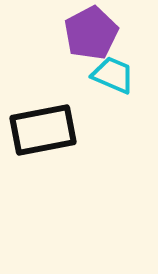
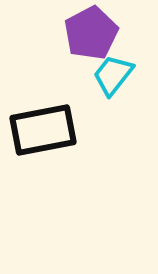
cyan trapezoid: rotated 75 degrees counterclockwise
